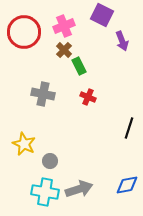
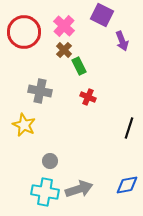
pink cross: rotated 25 degrees counterclockwise
gray cross: moved 3 px left, 3 px up
yellow star: moved 19 px up
